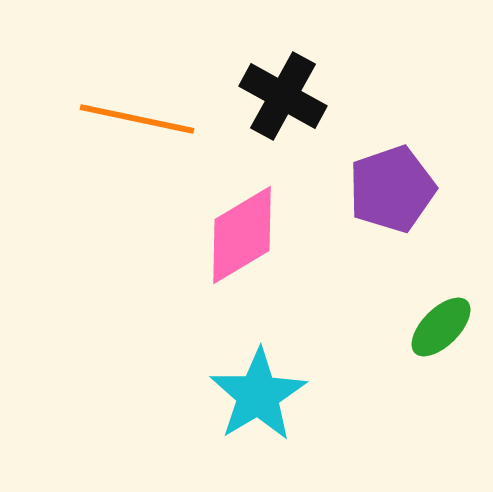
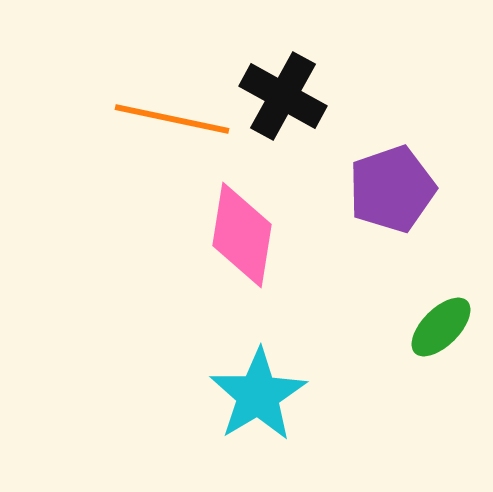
orange line: moved 35 px right
pink diamond: rotated 50 degrees counterclockwise
